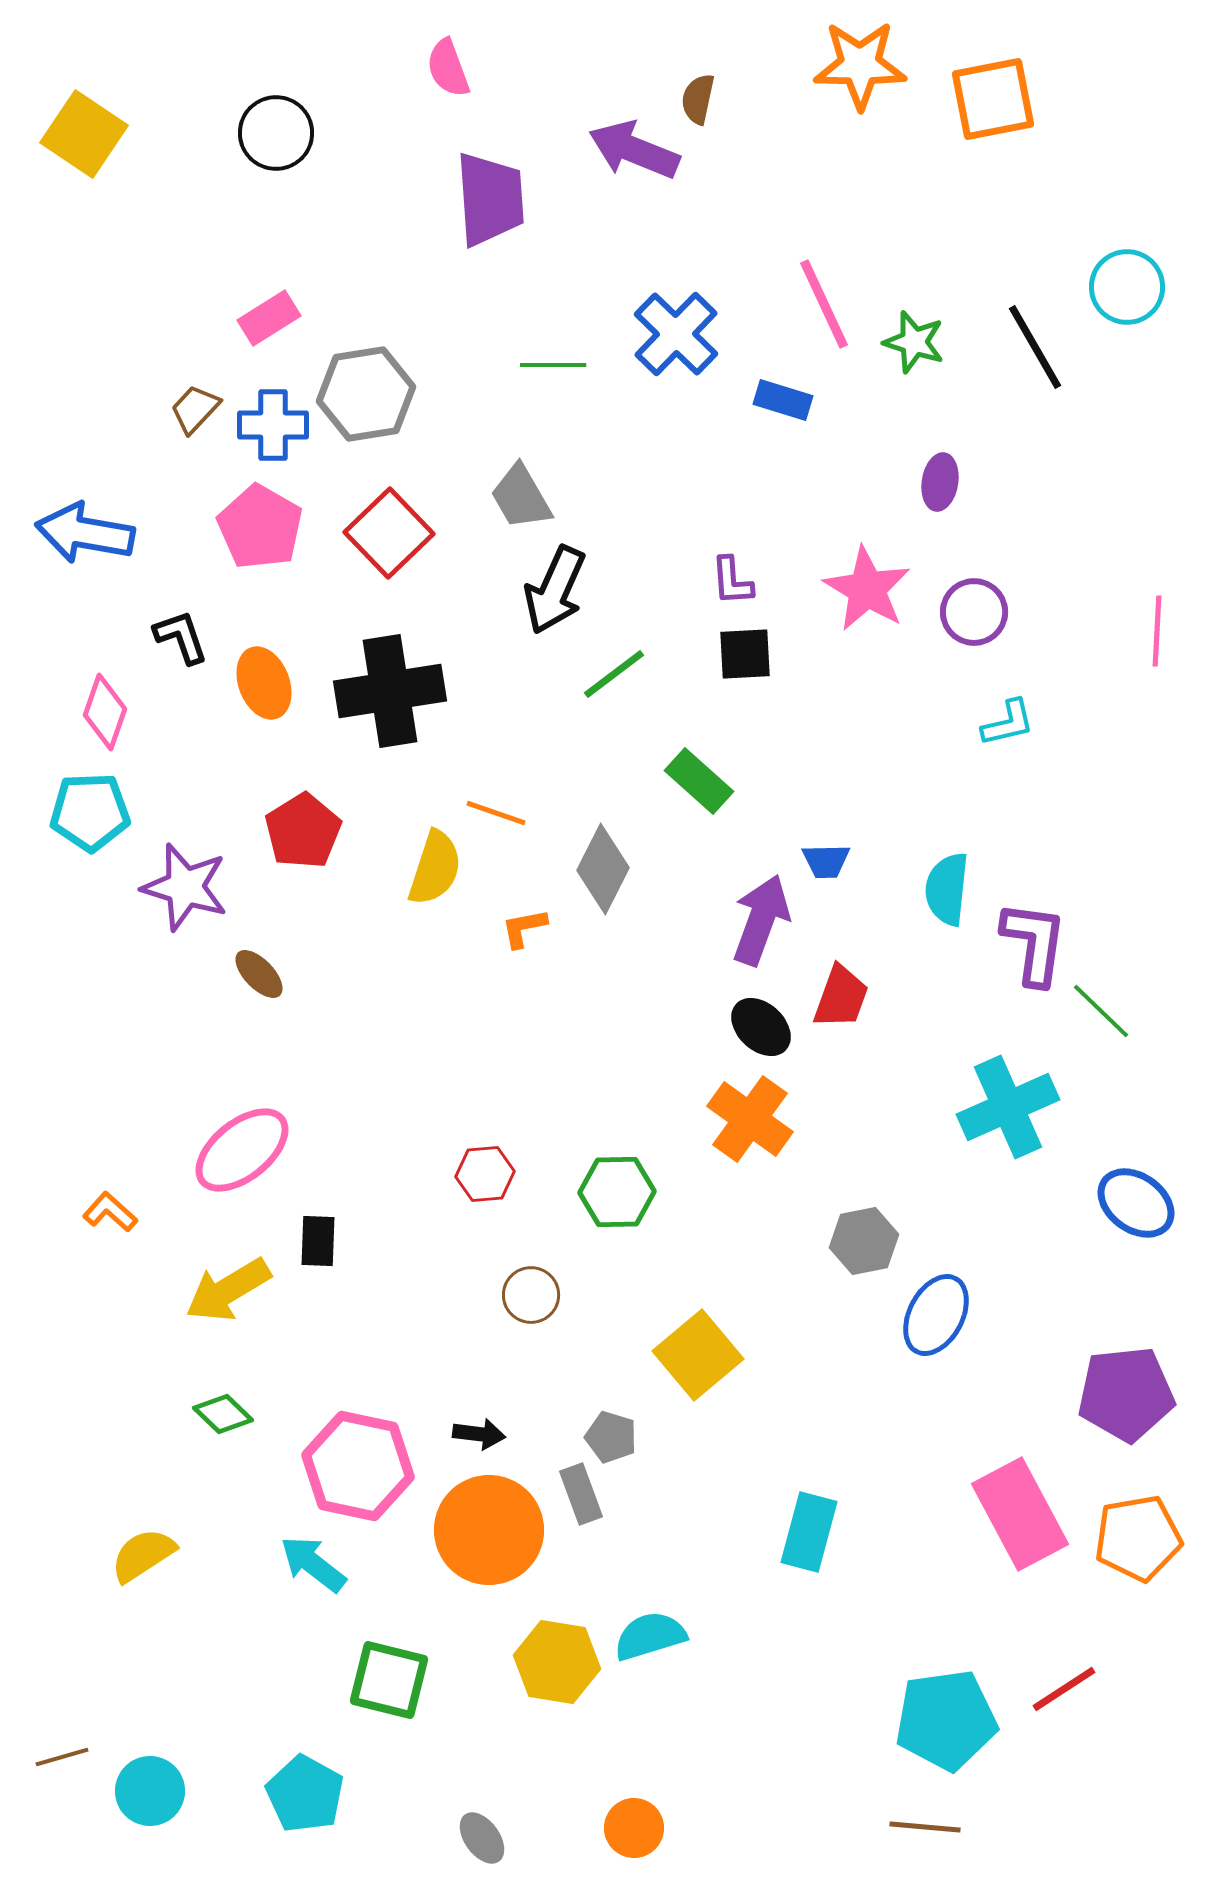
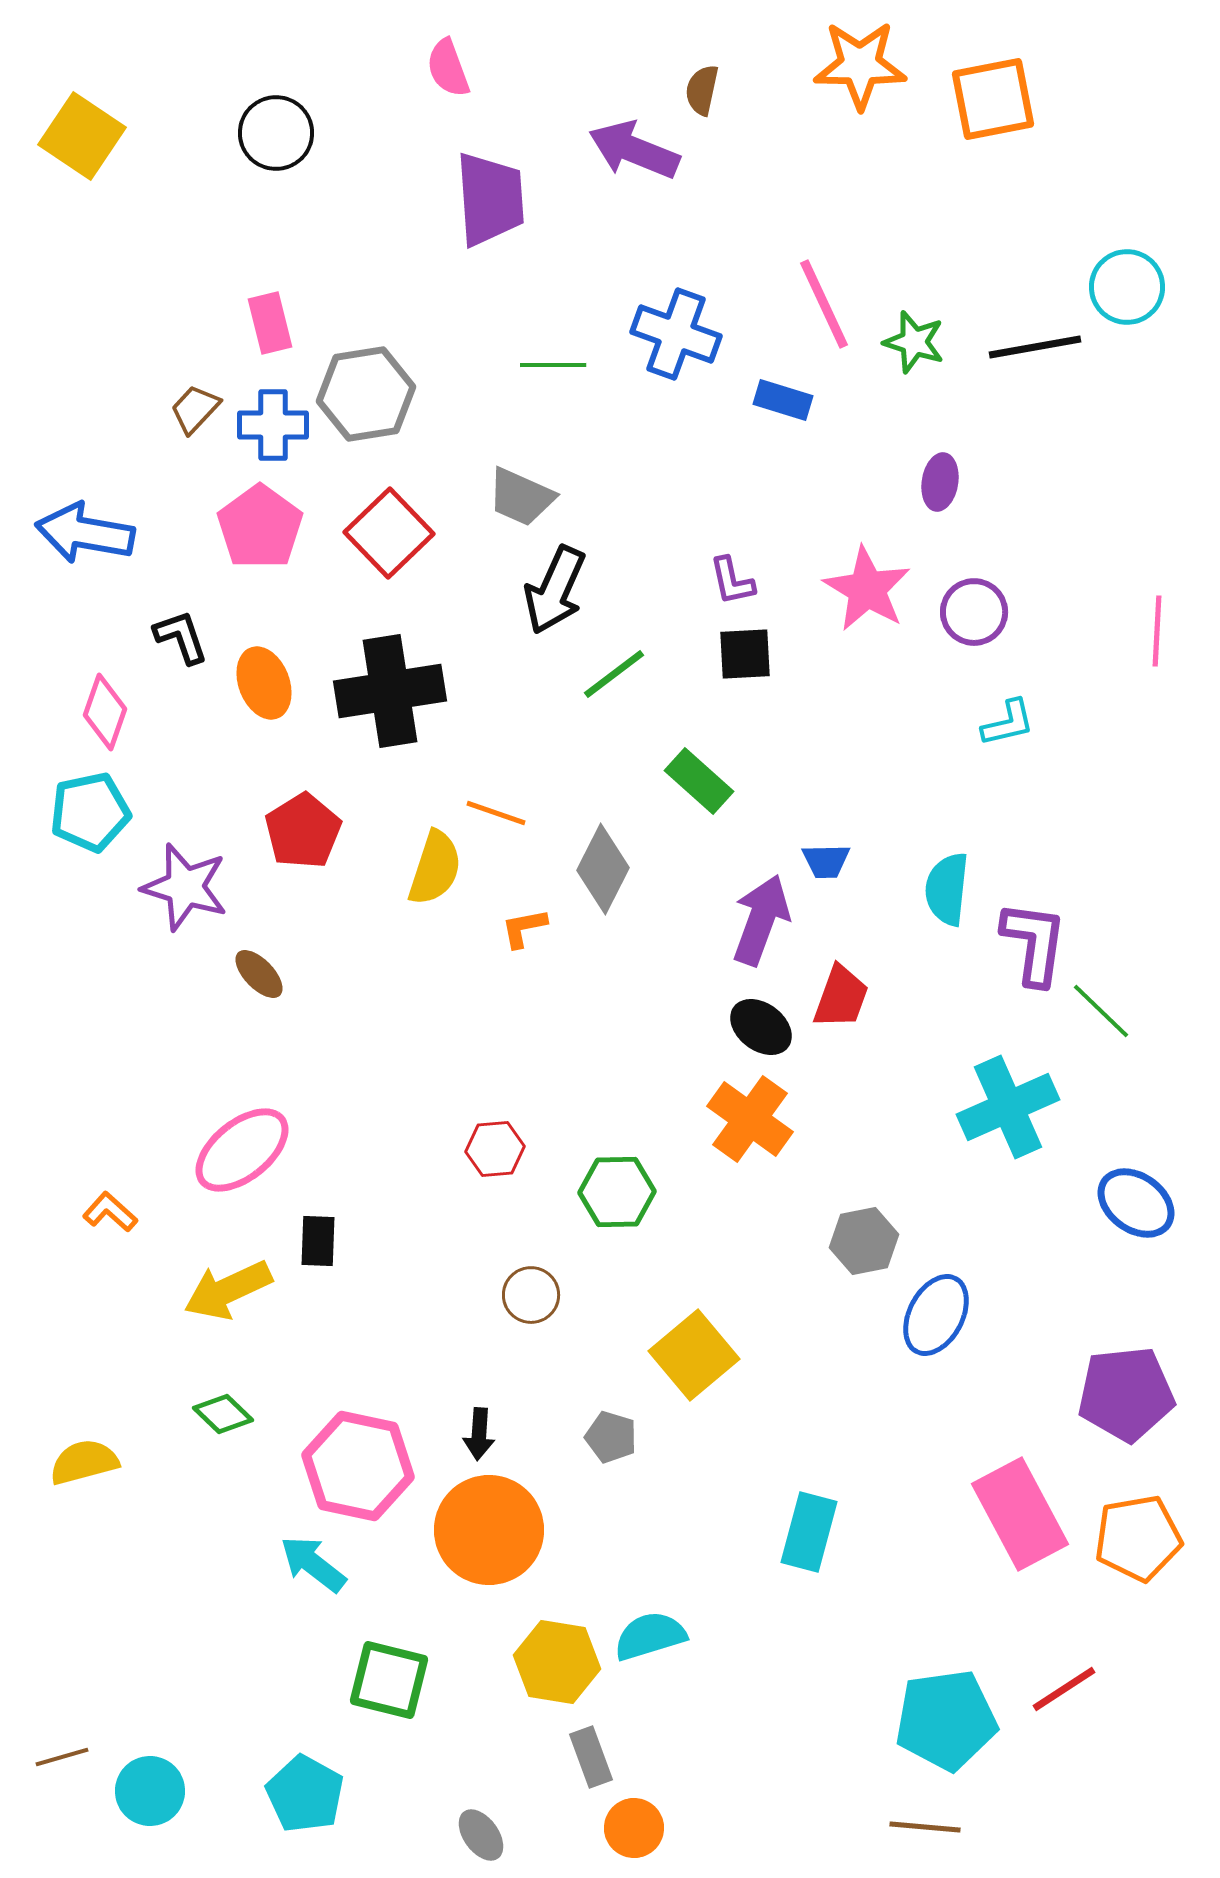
brown semicircle at (698, 99): moved 4 px right, 9 px up
yellow square at (84, 134): moved 2 px left, 2 px down
pink rectangle at (269, 318): moved 1 px right, 5 px down; rotated 72 degrees counterclockwise
blue cross at (676, 334): rotated 24 degrees counterclockwise
black line at (1035, 347): rotated 70 degrees counterclockwise
gray trapezoid at (521, 497): rotated 36 degrees counterclockwise
pink pentagon at (260, 527): rotated 6 degrees clockwise
purple L-shape at (732, 581): rotated 8 degrees counterclockwise
cyan pentagon at (90, 812): rotated 10 degrees counterclockwise
black ellipse at (761, 1027): rotated 6 degrees counterclockwise
red hexagon at (485, 1174): moved 10 px right, 25 px up
yellow arrow at (228, 1290): rotated 6 degrees clockwise
yellow square at (698, 1355): moved 4 px left
black arrow at (479, 1434): rotated 87 degrees clockwise
gray rectangle at (581, 1494): moved 10 px right, 263 px down
yellow semicircle at (143, 1555): moved 59 px left, 93 px up; rotated 18 degrees clockwise
gray ellipse at (482, 1838): moved 1 px left, 3 px up
